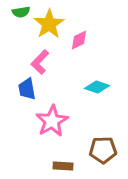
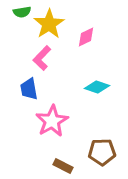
green semicircle: moved 1 px right
pink diamond: moved 7 px right, 3 px up
pink L-shape: moved 2 px right, 4 px up
blue trapezoid: moved 2 px right
brown pentagon: moved 1 px left, 2 px down
brown rectangle: rotated 24 degrees clockwise
